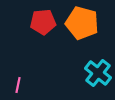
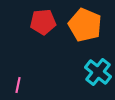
orange pentagon: moved 3 px right, 2 px down; rotated 8 degrees clockwise
cyan cross: moved 1 px up
